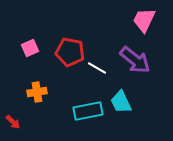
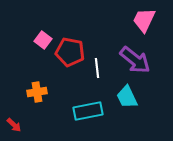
pink square: moved 13 px right, 8 px up; rotated 30 degrees counterclockwise
white line: rotated 54 degrees clockwise
cyan trapezoid: moved 6 px right, 5 px up
red arrow: moved 1 px right, 3 px down
